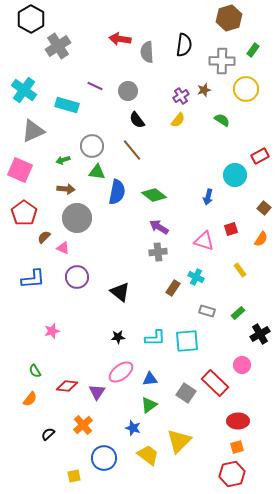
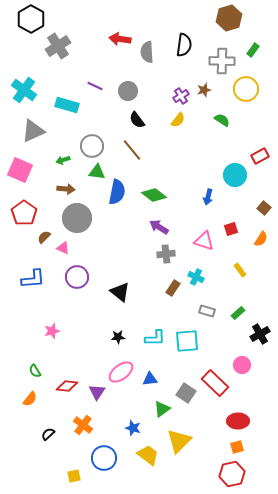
gray cross at (158, 252): moved 8 px right, 2 px down
green triangle at (149, 405): moved 13 px right, 4 px down
orange cross at (83, 425): rotated 12 degrees counterclockwise
